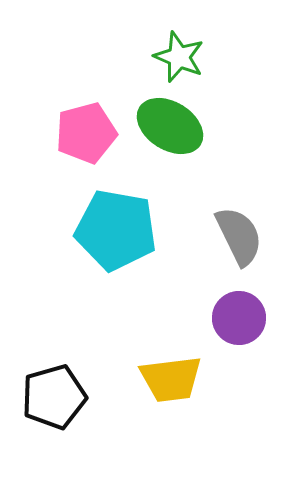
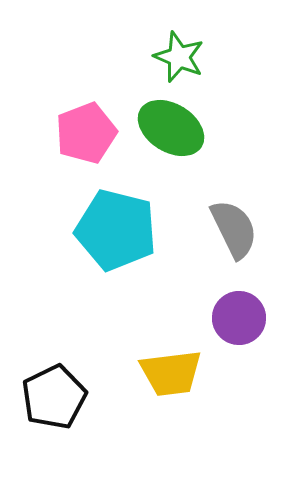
green ellipse: moved 1 px right, 2 px down
pink pentagon: rotated 6 degrees counterclockwise
cyan pentagon: rotated 4 degrees clockwise
gray semicircle: moved 5 px left, 7 px up
yellow trapezoid: moved 6 px up
black pentagon: rotated 10 degrees counterclockwise
